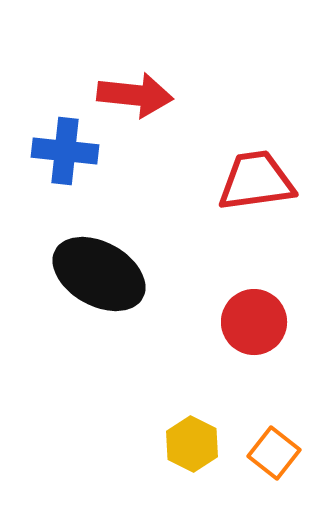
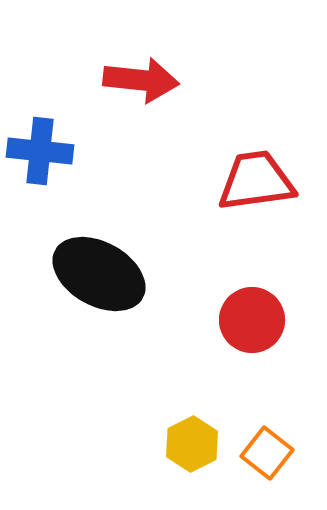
red arrow: moved 6 px right, 15 px up
blue cross: moved 25 px left
red circle: moved 2 px left, 2 px up
yellow hexagon: rotated 6 degrees clockwise
orange square: moved 7 px left
